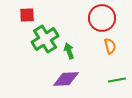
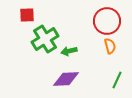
red circle: moved 5 px right, 3 px down
green arrow: rotated 84 degrees counterclockwise
green line: rotated 54 degrees counterclockwise
